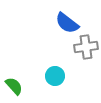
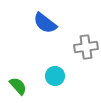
blue semicircle: moved 22 px left
green semicircle: moved 4 px right
